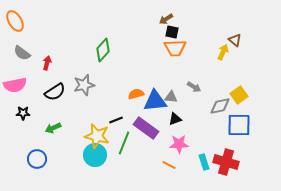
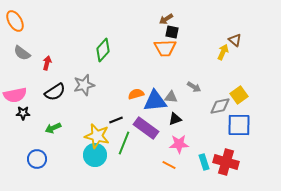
orange trapezoid: moved 10 px left
pink semicircle: moved 10 px down
